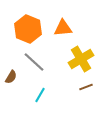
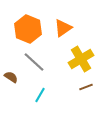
orange triangle: rotated 30 degrees counterclockwise
brown semicircle: rotated 88 degrees counterclockwise
